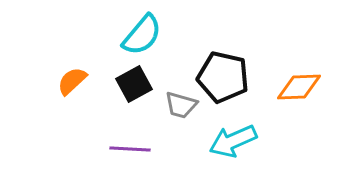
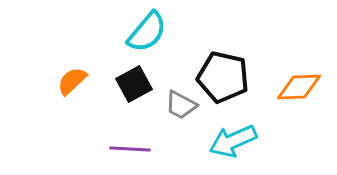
cyan semicircle: moved 5 px right, 3 px up
gray trapezoid: rotated 12 degrees clockwise
